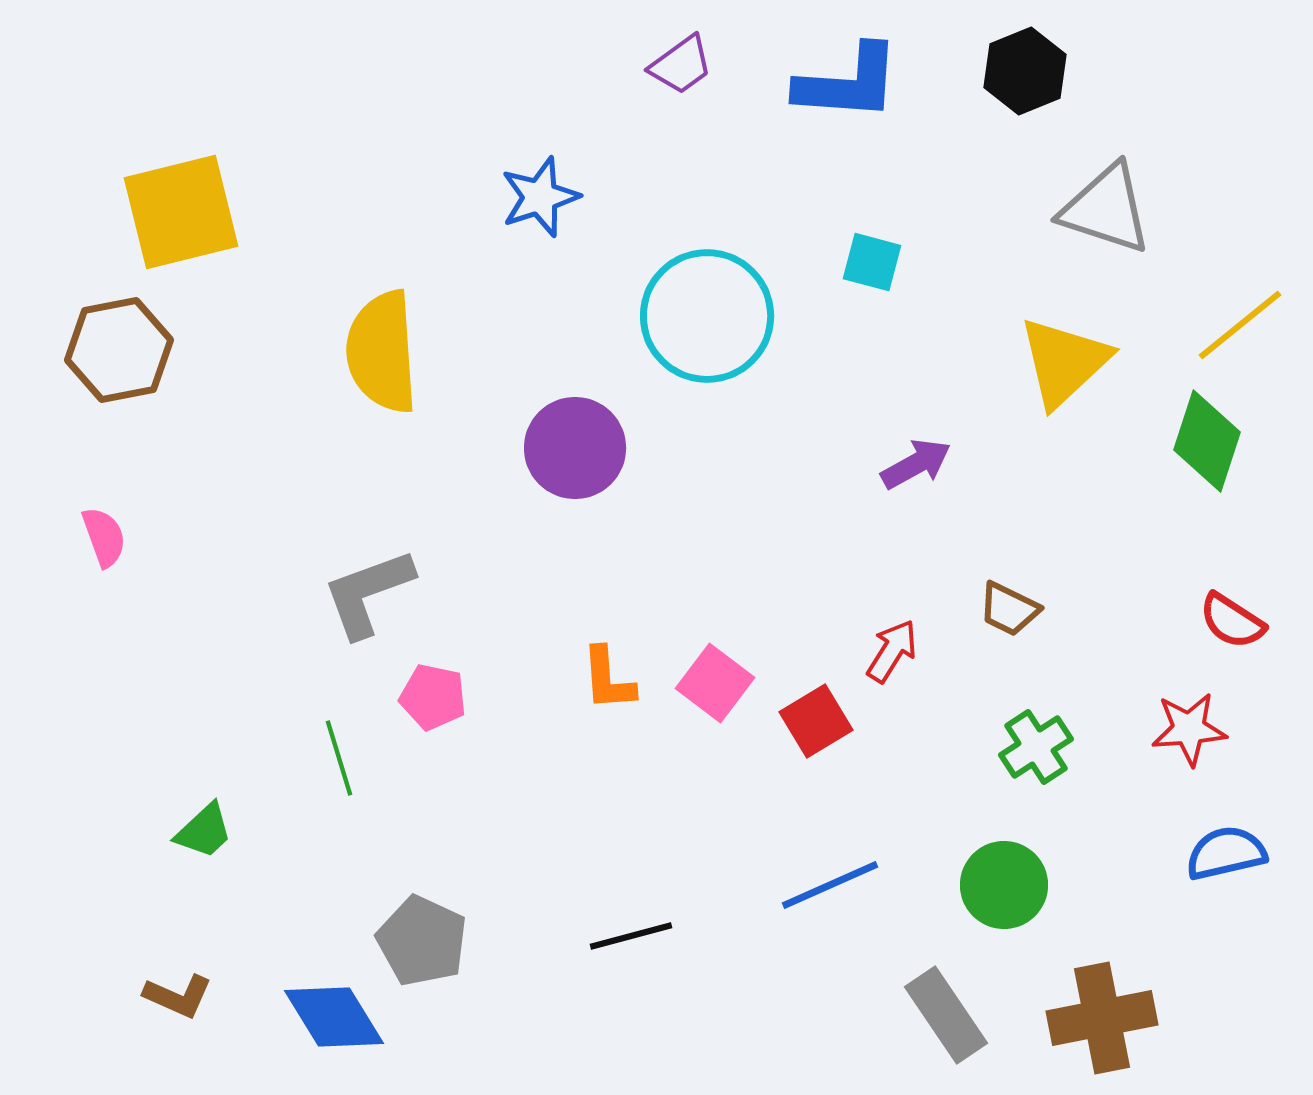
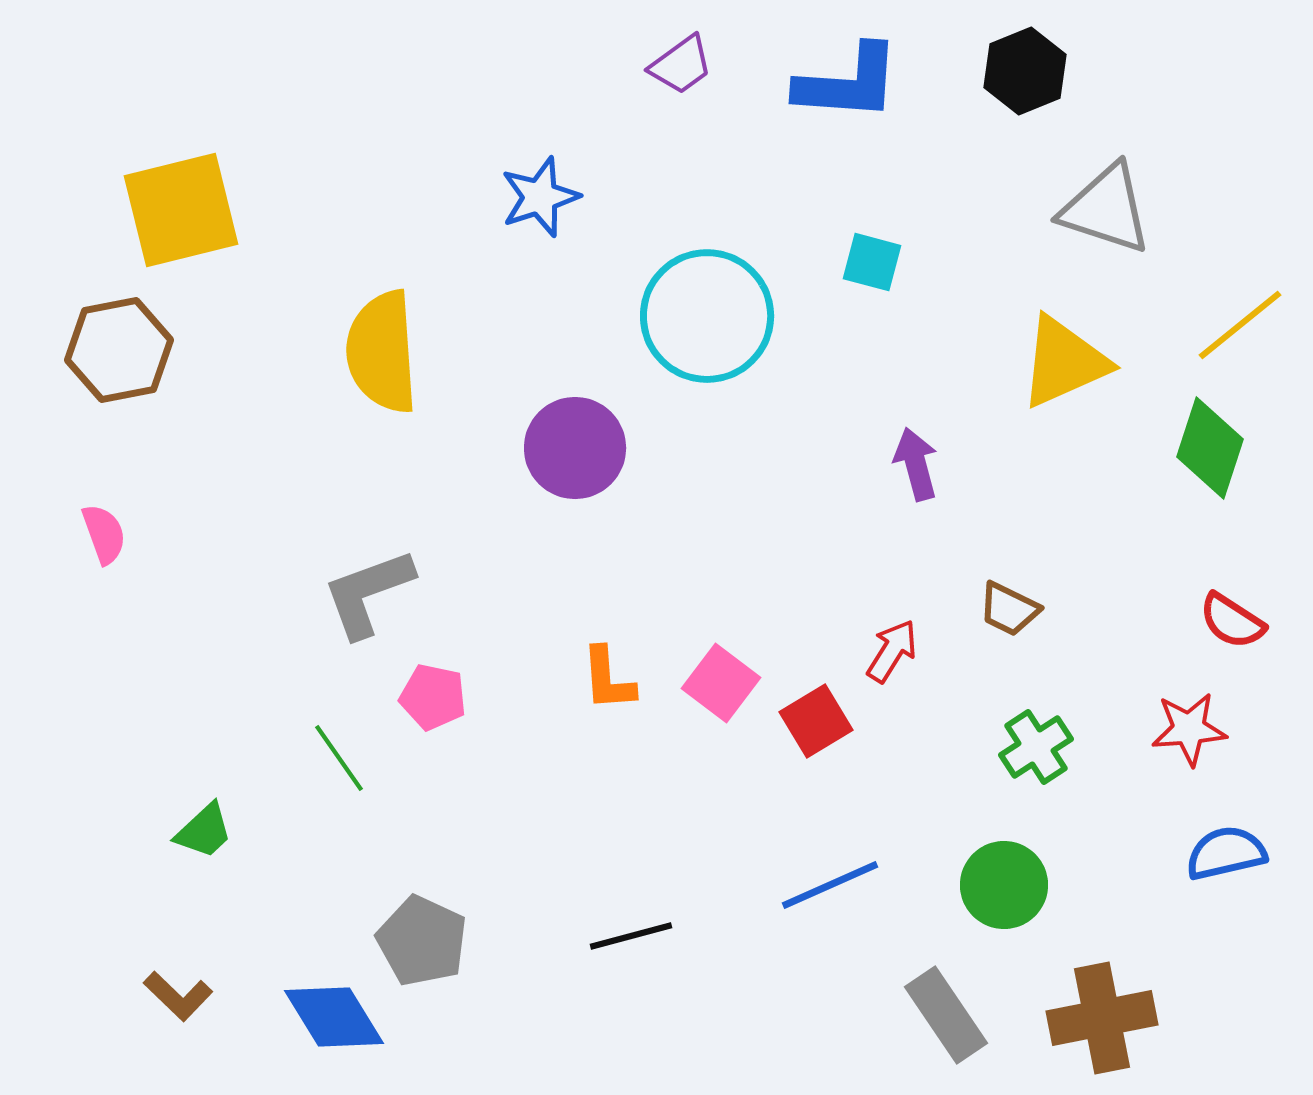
yellow square: moved 2 px up
yellow triangle: rotated 19 degrees clockwise
green diamond: moved 3 px right, 7 px down
purple arrow: rotated 76 degrees counterclockwise
pink semicircle: moved 3 px up
pink square: moved 6 px right
green line: rotated 18 degrees counterclockwise
brown L-shape: rotated 20 degrees clockwise
